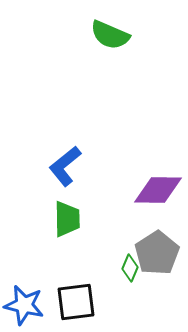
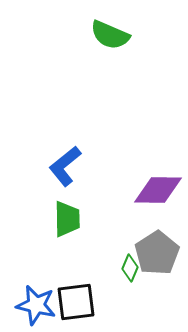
blue star: moved 12 px right
